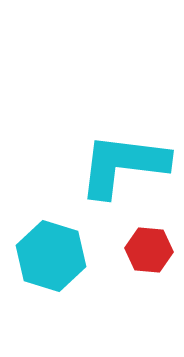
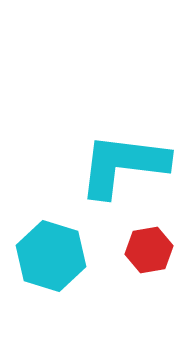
red hexagon: rotated 15 degrees counterclockwise
